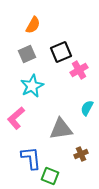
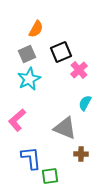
orange semicircle: moved 3 px right, 4 px down
pink cross: rotated 12 degrees counterclockwise
cyan star: moved 3 px left, 7 px up
cyan semicircle: moved 2 px left, 5 px up
pink L-shape: moved 1 px right, 2 px down
gray triangle: moved 4 px right, 1 px up; rotated 30 degrees clockwise
brown cross: rotated 24 degrees clockwise
green square: rotated 30 degrees counterclockwise
